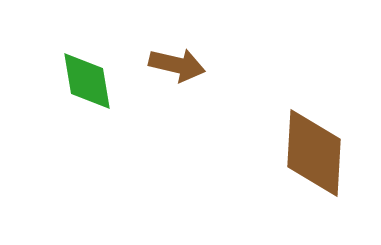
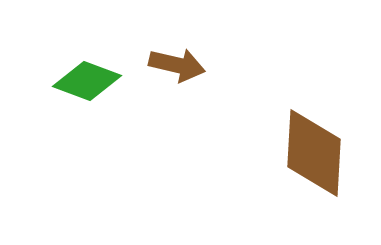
green diamond: rotated 60 degrees counterclockwise
